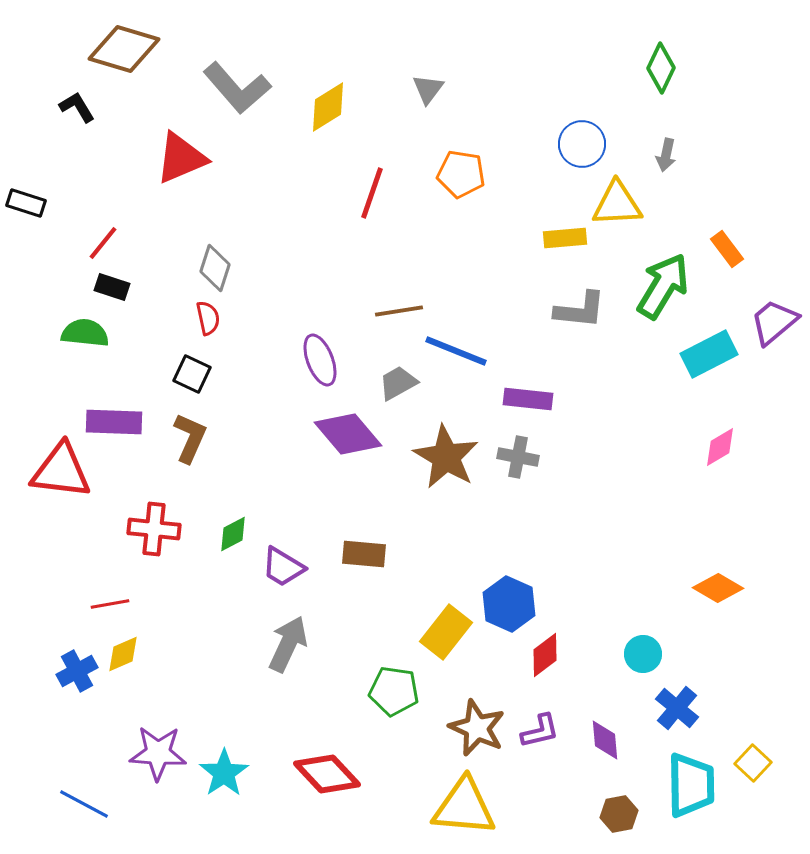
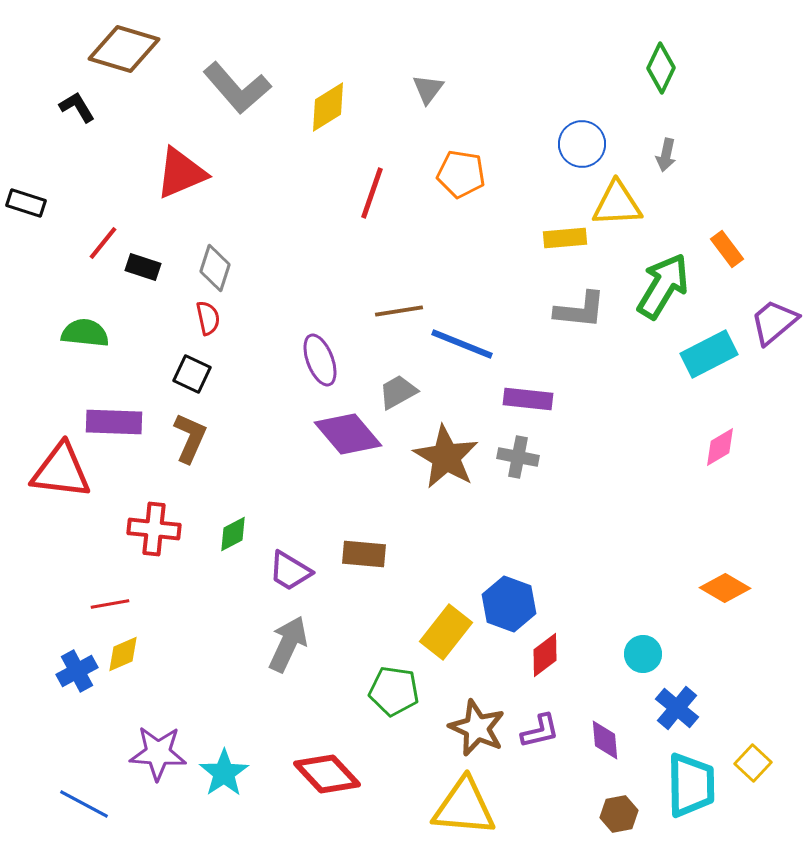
red triangle at (181, 158): moved 15 px down
black rectangle at (112, 287): moved 31 px right, 20 px up
blue line at (456, 351): moved 6 px right, 7 px up
gray trapezoid at (398, 383): moved 9 px down
purple trapezoid at (283, 567): moved 7 px right, 4 px down
orange diamond at (718, 588): moved 7 px right
blue hexagon at (509, 604): rotated 4 degrees counterclockwise
